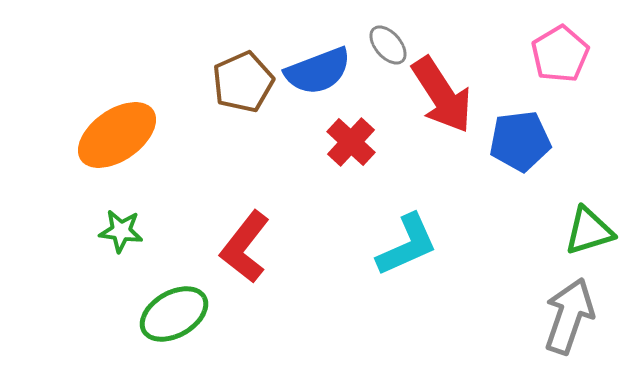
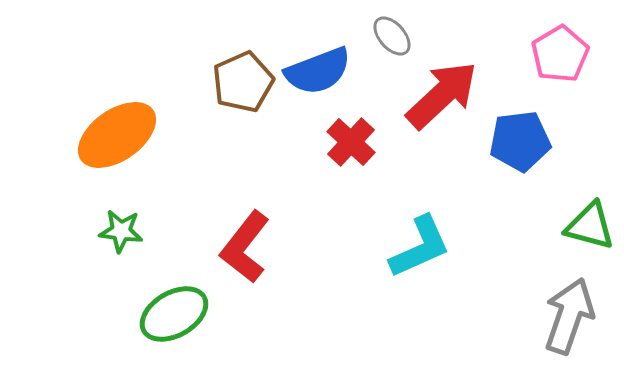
gray ellipse: moved 4 px right, 9 px up
red arrow: rotated 100 degrees counterclockwise
green triangle: moved 1 px right, 5 px up; rotated 32 degrees clockwise
cyan L-shape: moved 13 px right, 2 px down
